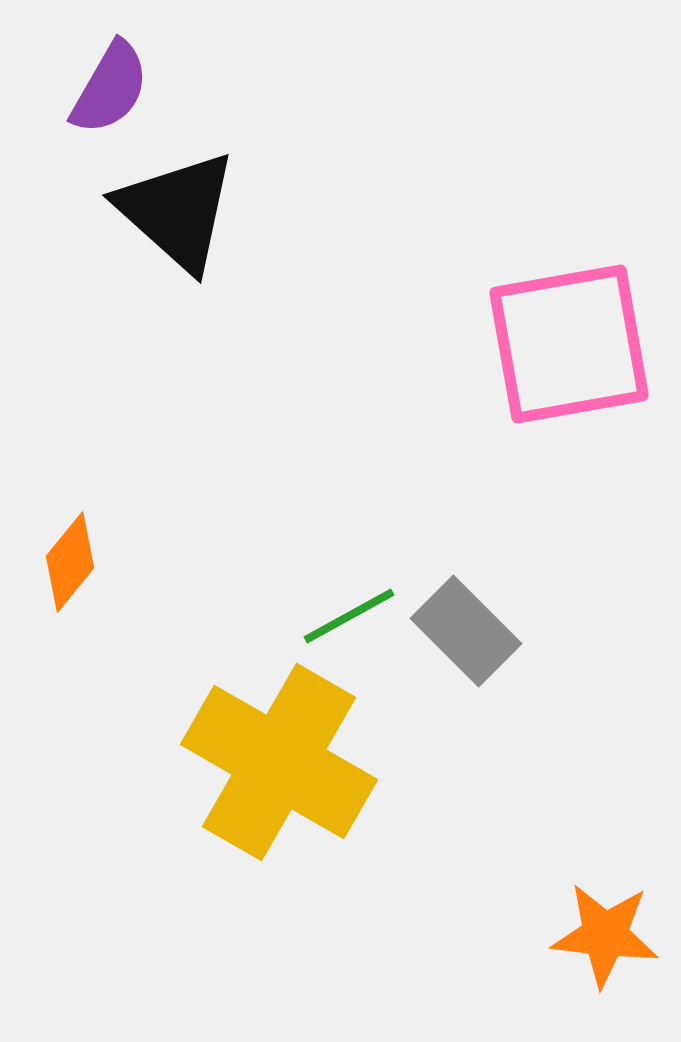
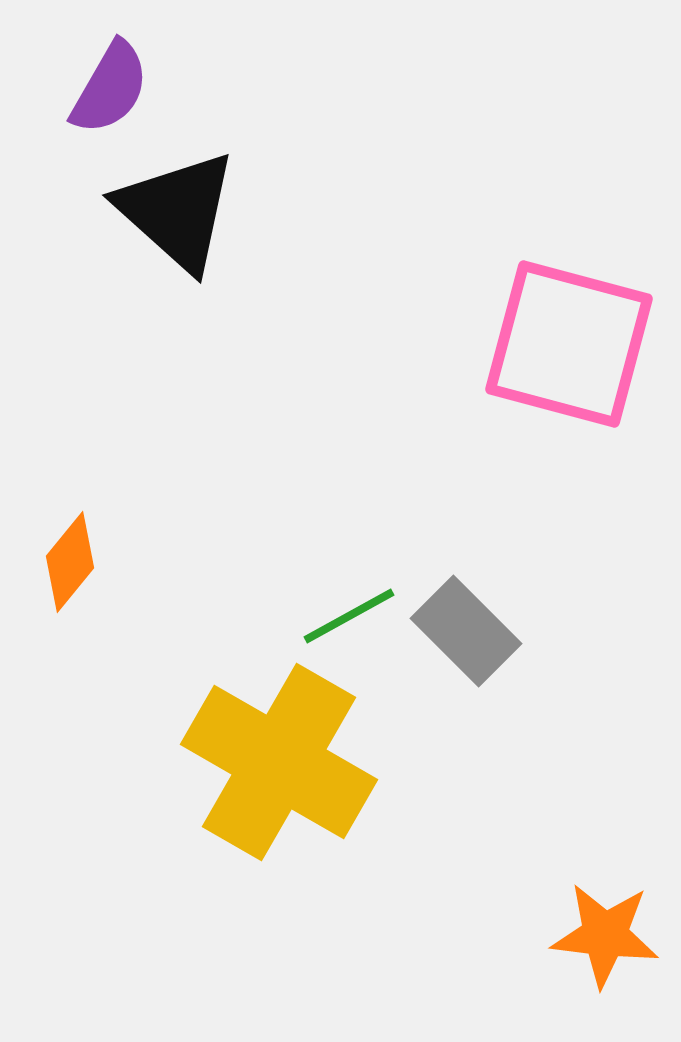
pink square: rotated 25 degrees clockwise
